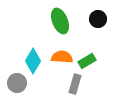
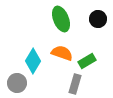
green ellipse: moved 1 px right, 2 px up
orange semicircle: moved 4 px up; rotated 15 degrees clockwise
